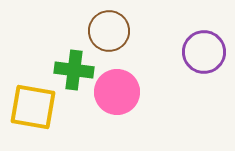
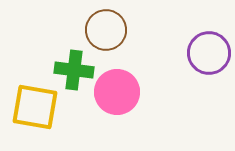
brown circle: moved 3 px left, 1 px up
purple circle: moved 5 px right, 1 px down
yellow square: moved 2 px right
